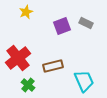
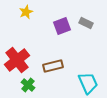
red cross: moved 1 px left, 2 px down
cyan trapezoid: moved 4 px right, 2 px down
